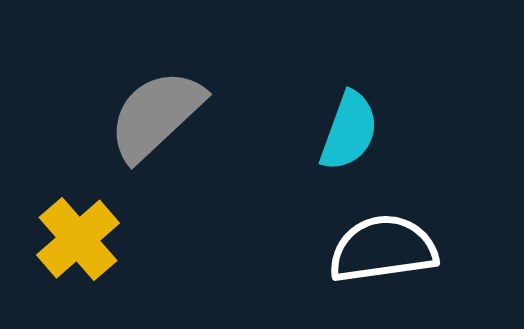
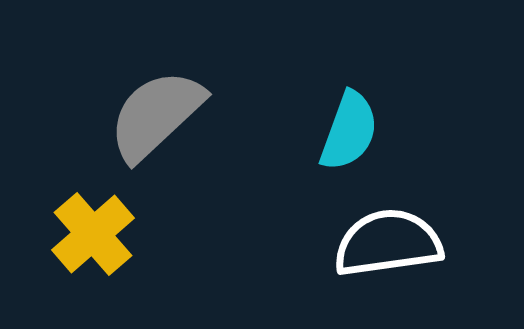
yellow cross: moved 15 px right, 5 px up
white semicircle: moved 5 px right, 6 px up
